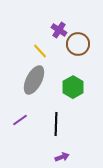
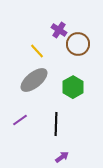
yellow line: moved 3 px left
gray ellipse: rotated 24 degrees clockwise
purple arrow: rotated 16 degrees counterclockwise
